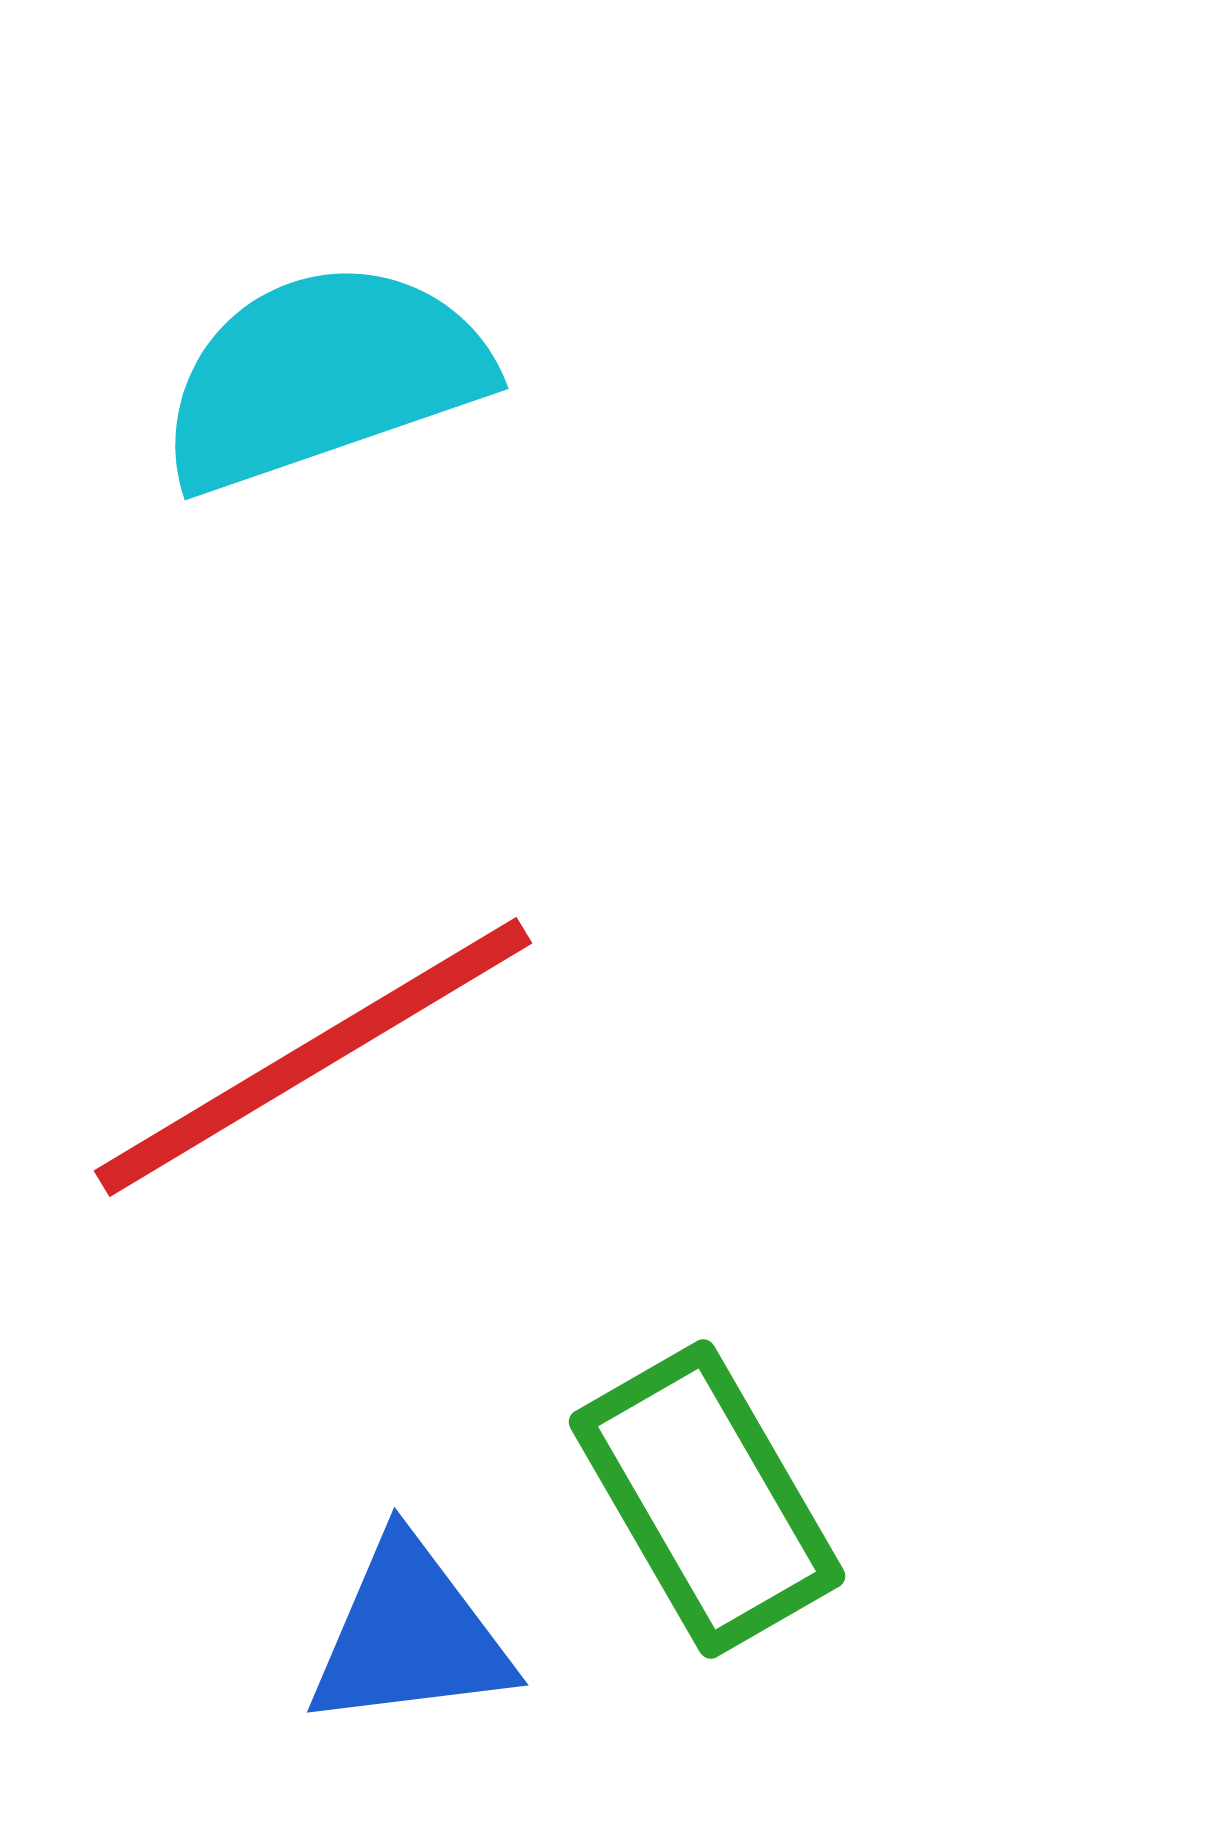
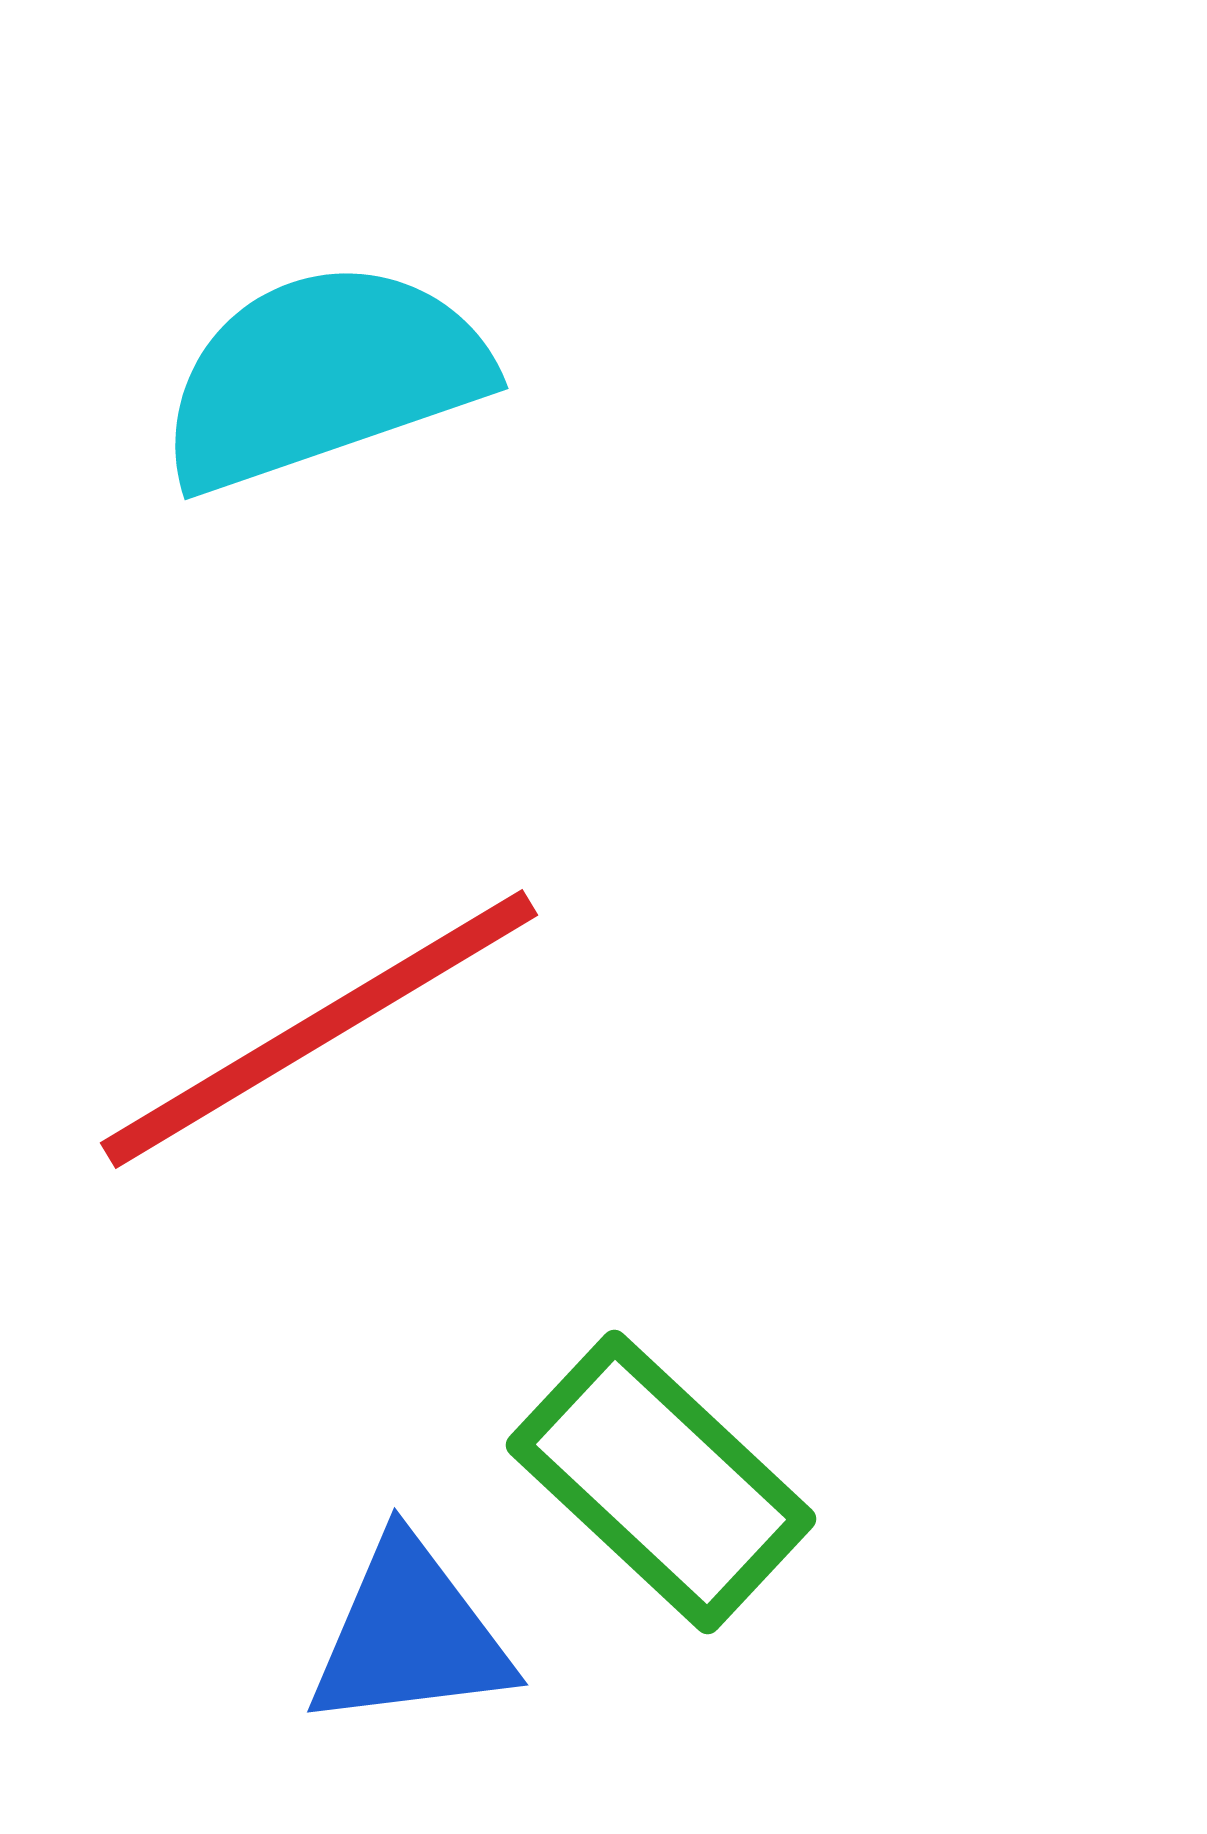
red line: moved 6 px right, 28 px up
green rectangle: moved 46 px left, 17 px up; rotated 17 degrees counterclockwise
